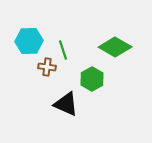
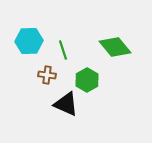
green diamond: rotated 20 degrees clockwise
brown cross: moved 8 px down
green hexagon: moved 5 px left, 1 px down
